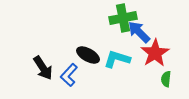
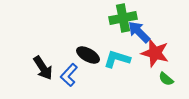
red star: rotated 24 degrees counterclockwise
green semicircle: rotated 56 degrees counterclockwise
